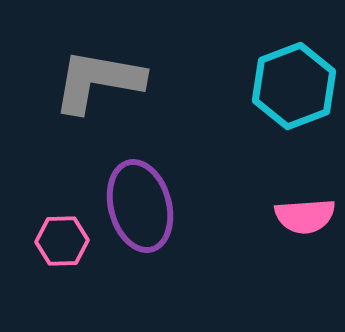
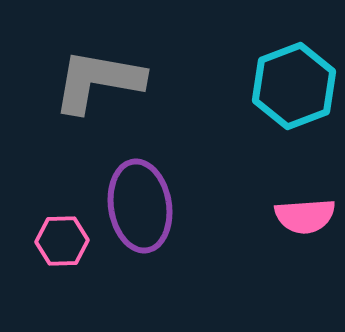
purple ellipse: rotated 6 degrees clockwise
